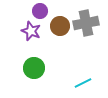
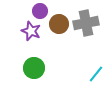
brown circle: moved 1 px left, 2 px up
cyan line: moved 13 px right, 9 px up; rotated 24 degrees counterclockwise
